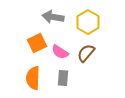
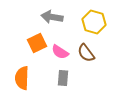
gray arrow: moved 1 px left
yellow hexagon: moved 6 px right; rotated 15 degrees counterclockwise
brown semicircle: rotated 78 degrees counterclockwise
orange semicircle: moved 11 px left
